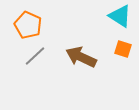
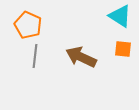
orange square: rotated 12 degrees counterclockwise
gray line: rotated 40 degrees counterclockwise
